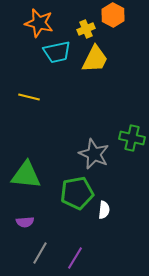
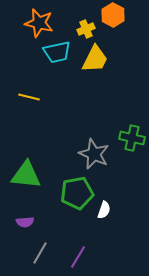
white semicircle: rotated 12 degrees clockwise
purple line: moved 3 px right, 1 px up
